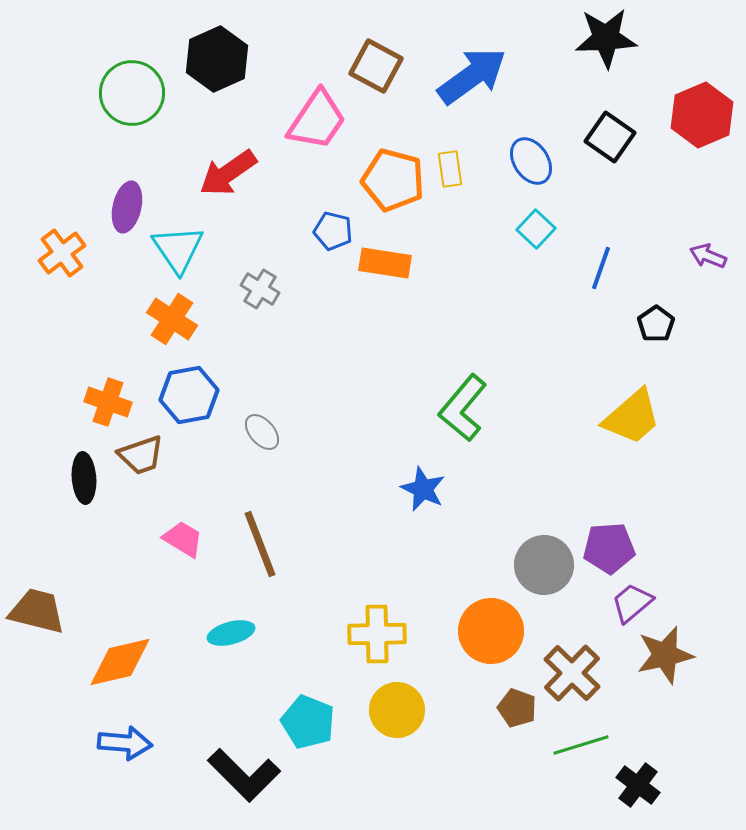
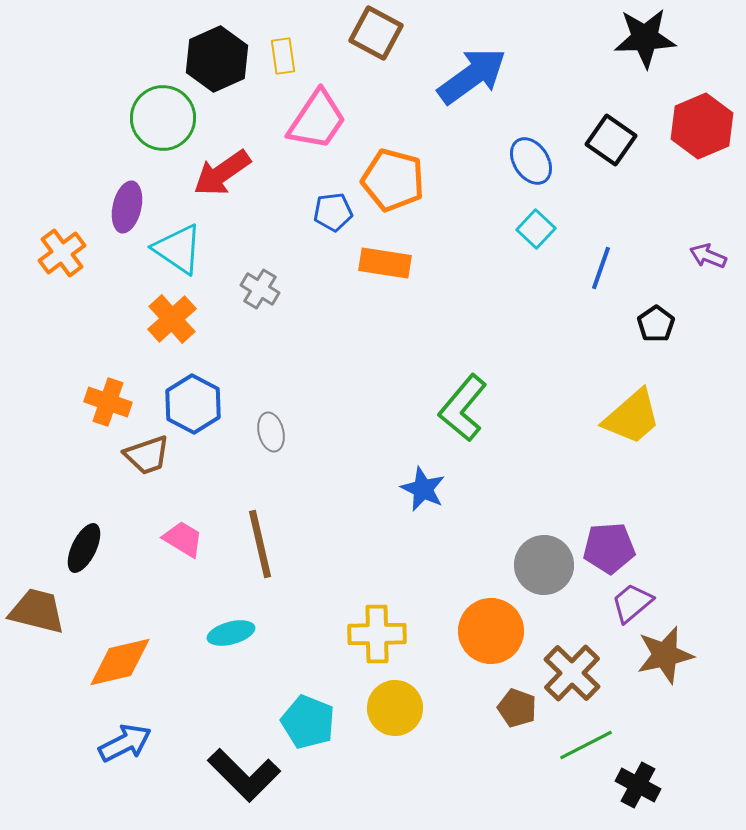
black star at (606, 38): moved 39 px right
brown square at (376, 66): moved 33 px up
green circle at (132, 93): moved 31 px right, 25 px down
red hexagon at (702, 115): moved 11 px down
black square at (610, 137): moved 1 px right, 3 px down
yellow rectangle at (450, 169): moved 167 px left, 113 px up
red arrow at (228, 173): moved 6 px left
blue pentagon at (333, 231): moved 19 px up; rotated 21 degrees counterclockwise
cyan triangle at (178, 249): rotated 22 degrees counterclockwise
orange cross at (172, 319): rotated 15 degrees clockwise
blue hexagon at (189, 395): moved 4 px right, 9 px down; rotated 22 degrees counterclockwise
gray ellipse at (262, 432): moved 9 px right; rotated 27 degrees clockwise
brown trapezoid at (141, 455): moved 6 px right
black ellipse at (84, 478): moved 70 px down; rotated 30 degrees clockwise
brown line at (260, 544): rotated 8 degrees clockwise
yellow circle at (397, 710): moved 2 px left, 2 px up
blue arrow at (125, 743): rotated 32 degrees counterclockwise
green line at (581, 745): moved 5 px right; rotated 10 degrees counterclockwise
black cross at (638, 785): rotated 9 degrees counterclockwise
